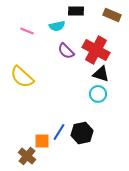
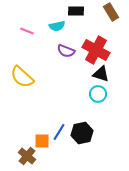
brown rectangle: moved 1 px left, 3 px up; rotated 36 degrees clockwise
purple semicircle: rotated 24 degrees counterclockwise
